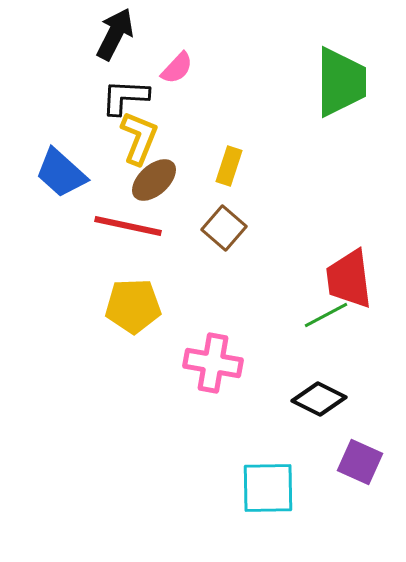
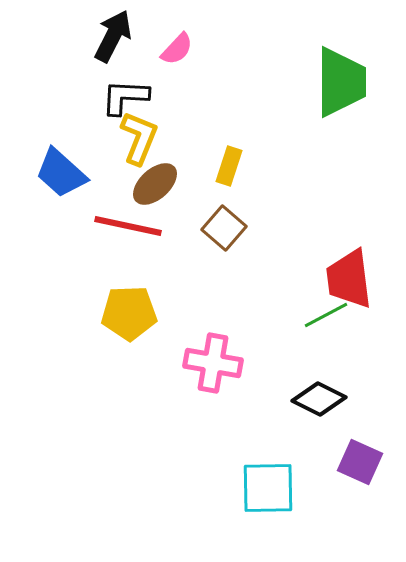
black arrow: moved 2 px left, 2 px down
pink semicircle: moved 19 px up
brown ellipse: moved 1 px right, 4 px down
yellow pentagon: moved 4 px left, 7 px down
